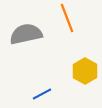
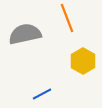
gray semicircle: moved 1 px left
yellow hexagon: moved 2 px left, 10 px up
